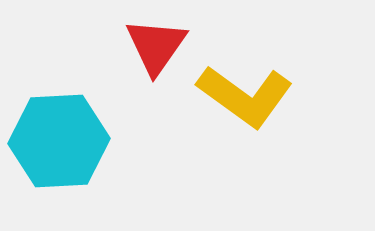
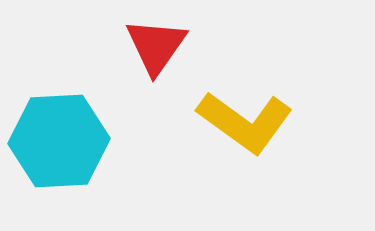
yellow L-shape: moved 26 px down
